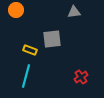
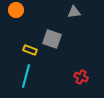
gray square: rotated 24 degrees clockwise
red cross: rotated 32 degrees counterclockwise
